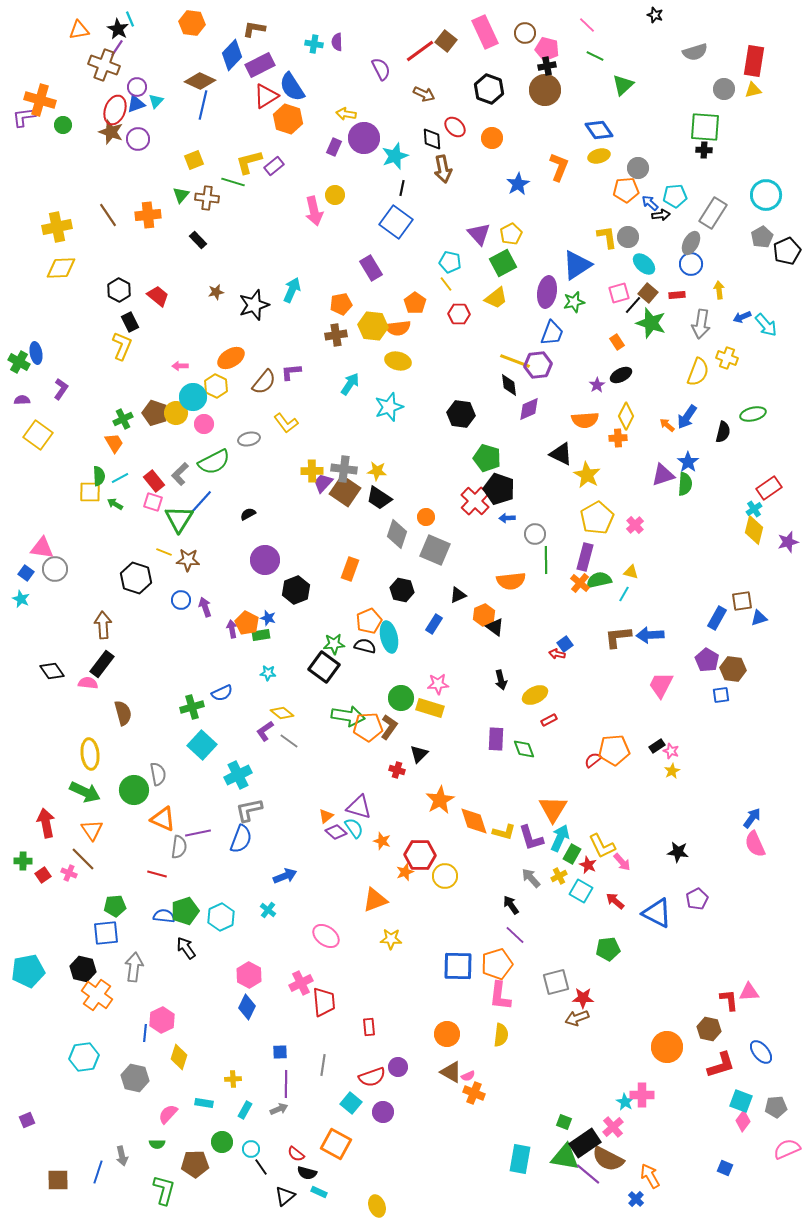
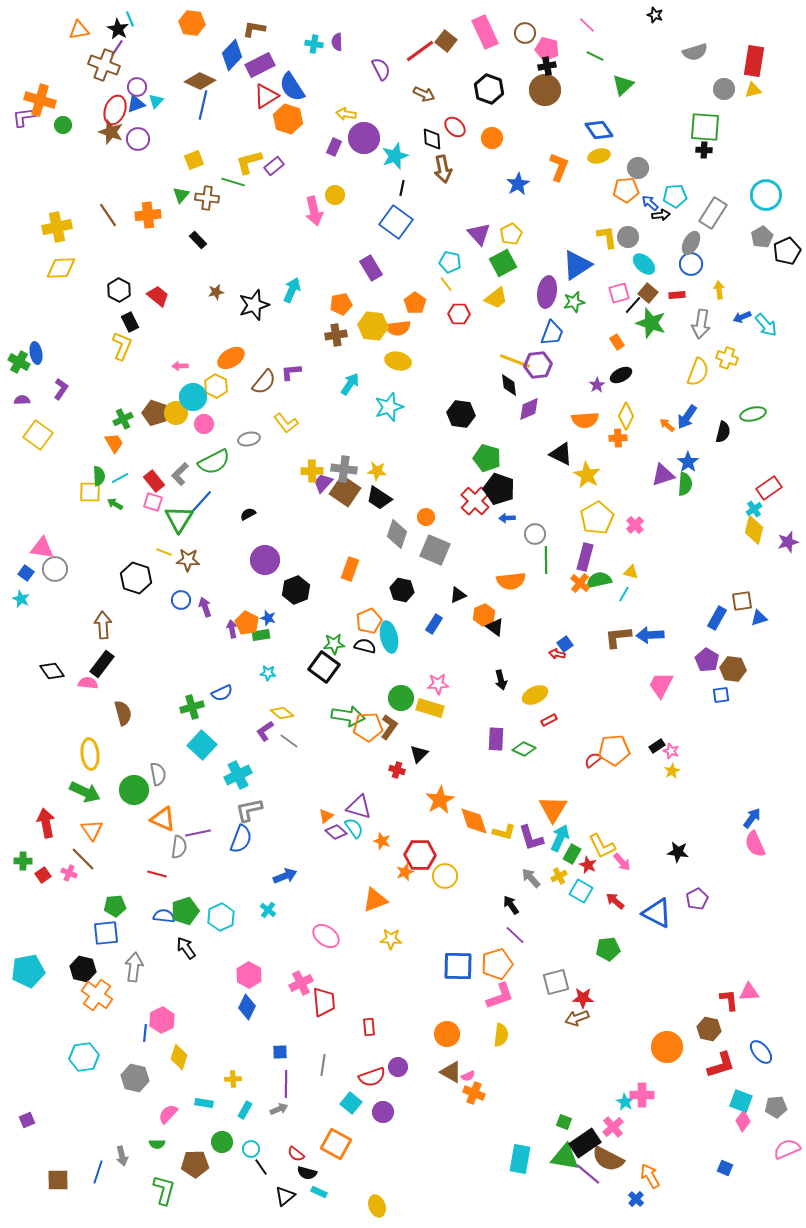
green diamond at (524, 749): rotated 45 degrees counterclockwise
pink L-shape at (500, 996): rotated 116 degrees counterclockwise
